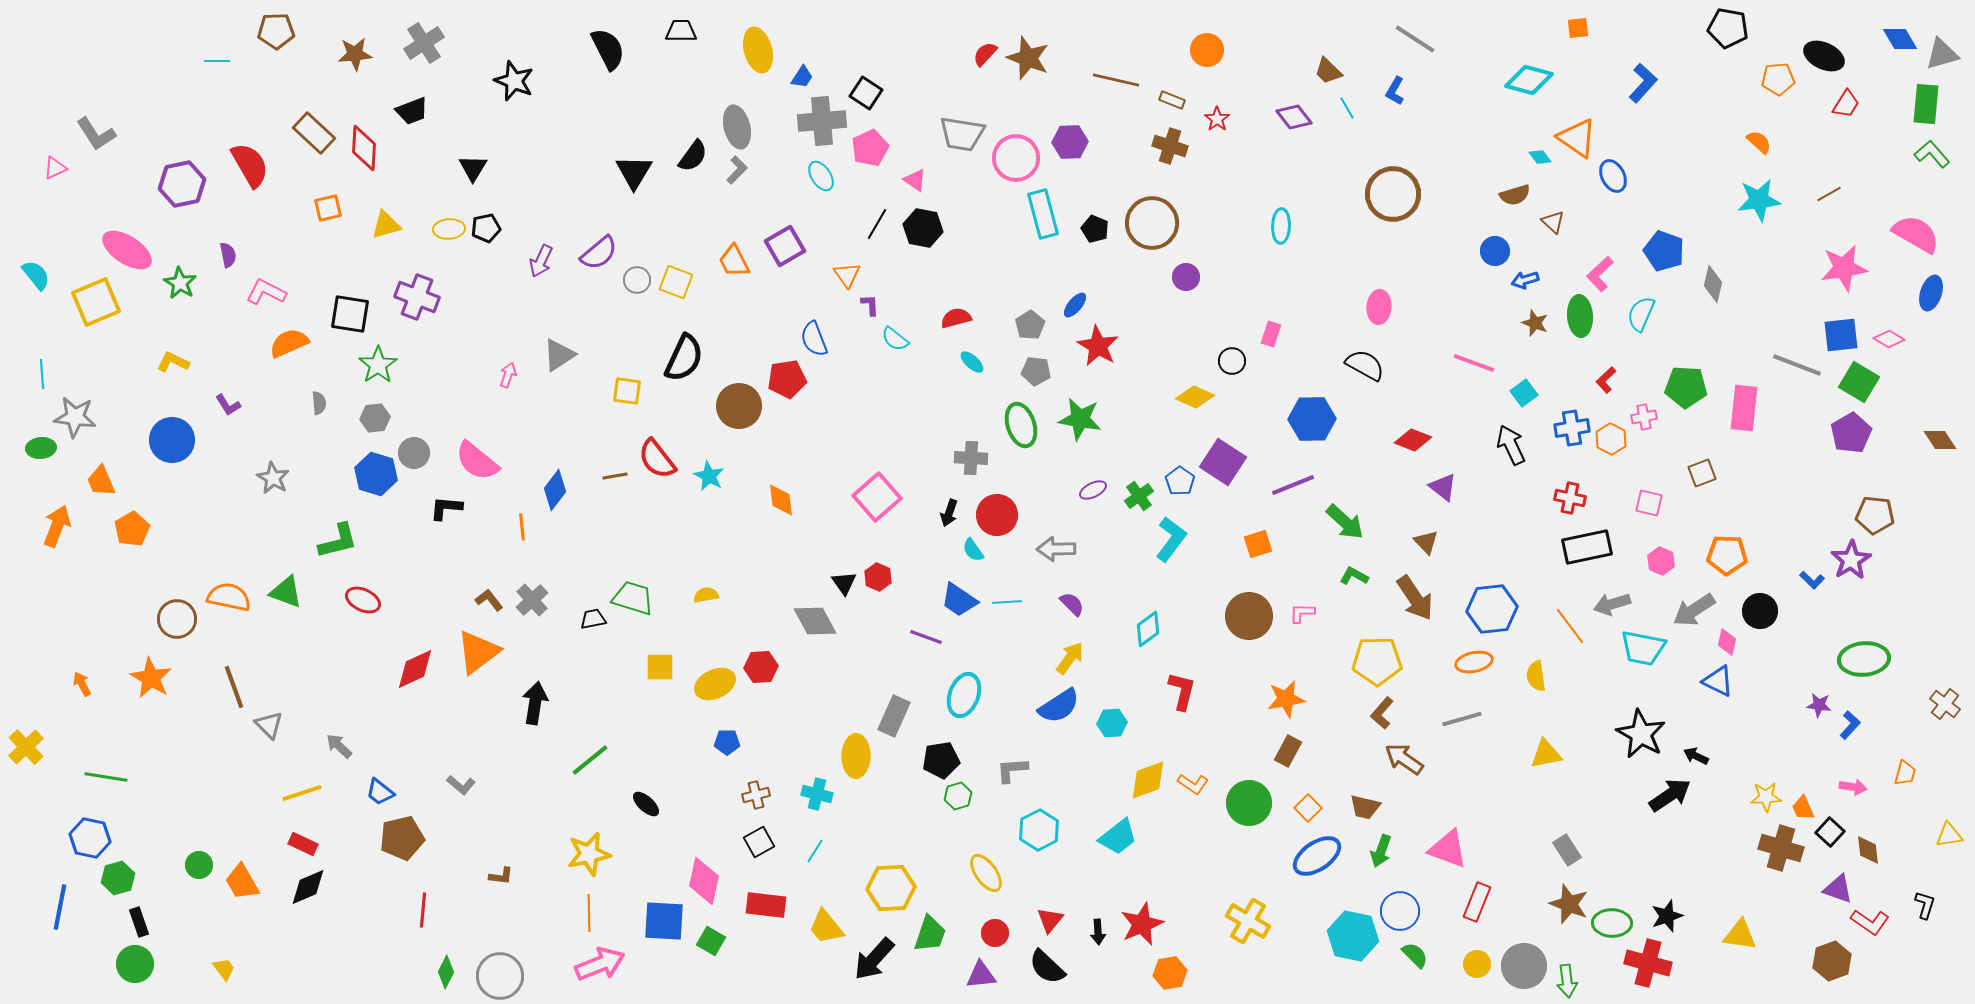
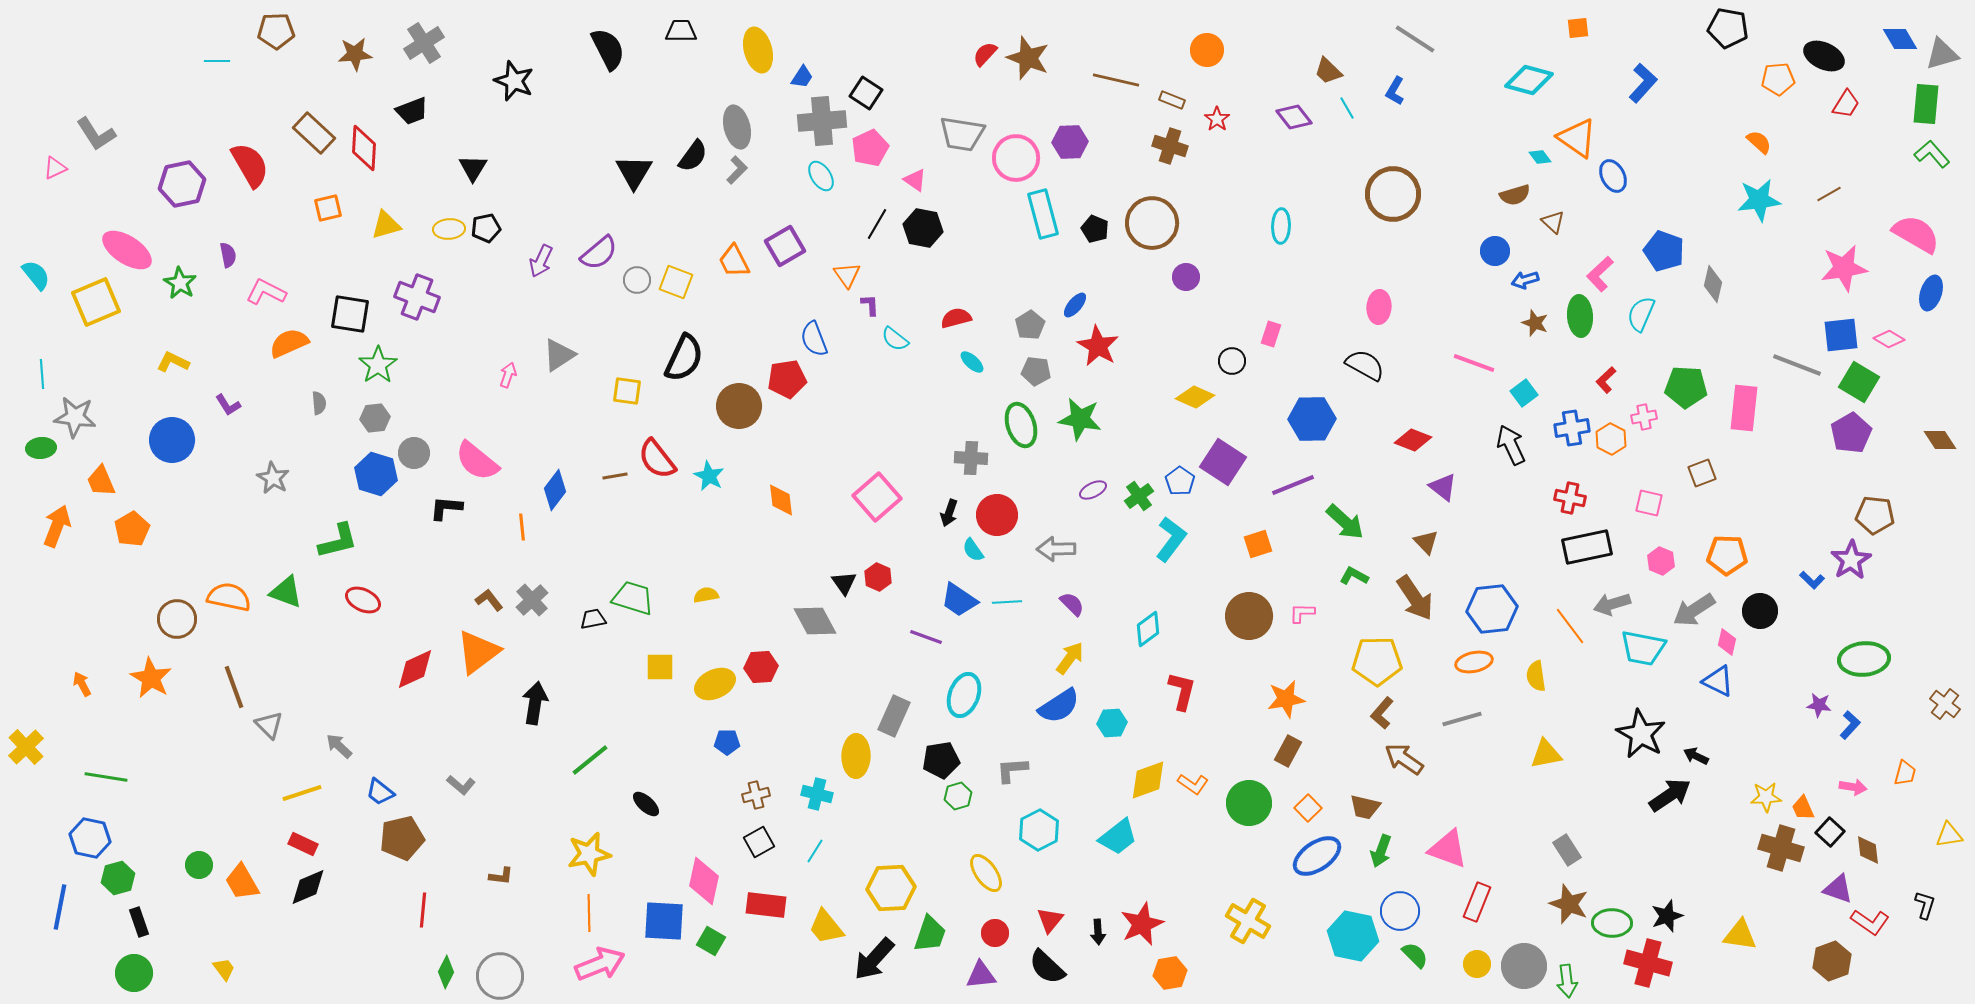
green circle at (135, 964): moved 1 px left, 9 px down
